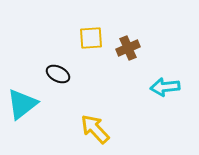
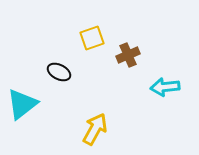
yellow square: moved 1 px right; rotated 15 degrees counterclockwise
brown cross: moved 7 px down
black ellipse: moved 1 px right, 2 px up
yellow arrow: rotated 72 degrees clockwise
